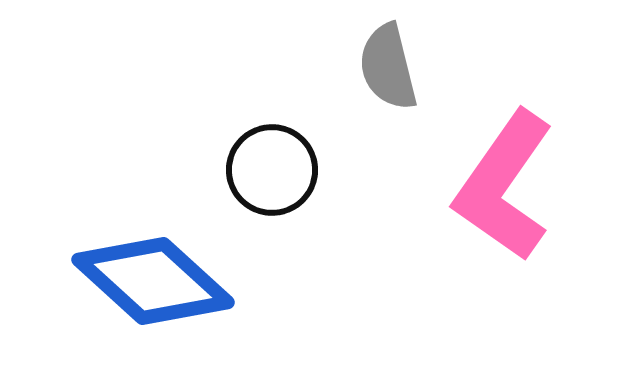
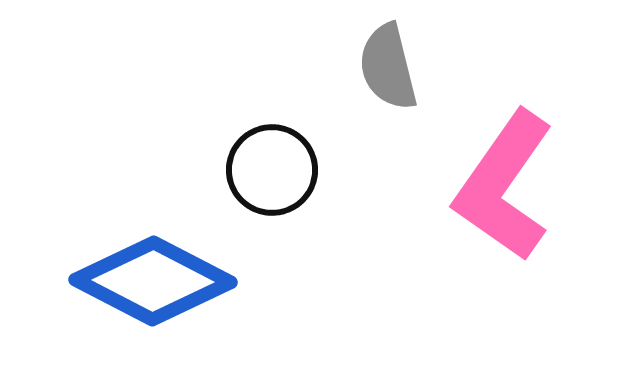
blue diamond: rotated 15 degrees counterclockwise
